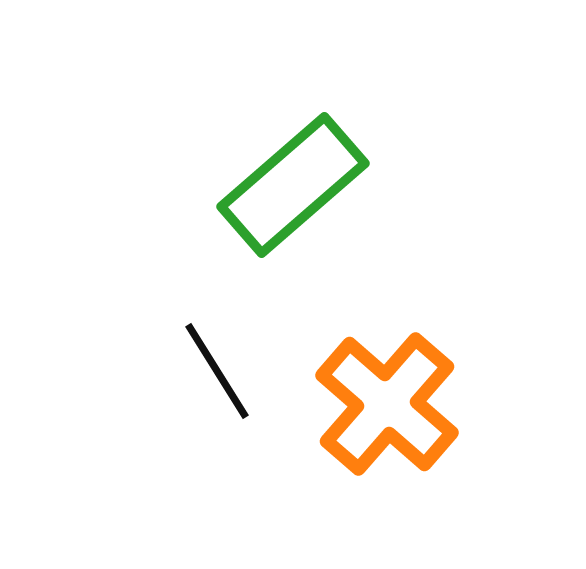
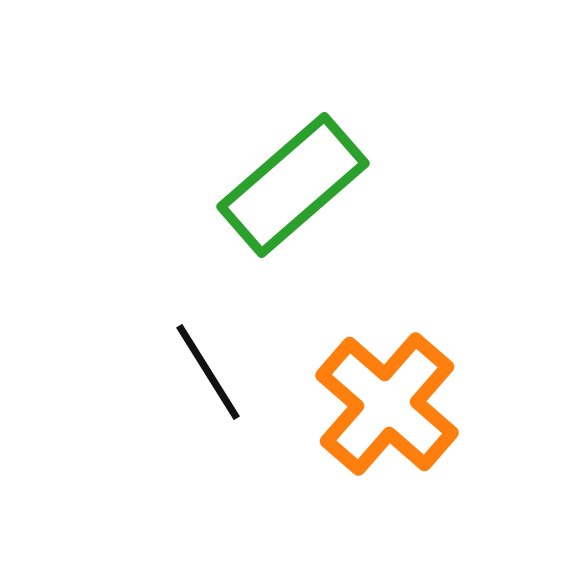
black line: moved 9 px left, 1 px down
